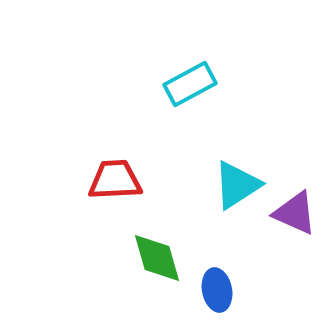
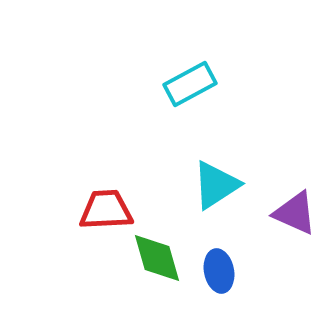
red trapezoid: moved 9 px left, 30 px down
cyan triangle: moved 21 px left
blue ellipse: moved 2 px right, 19 px up
